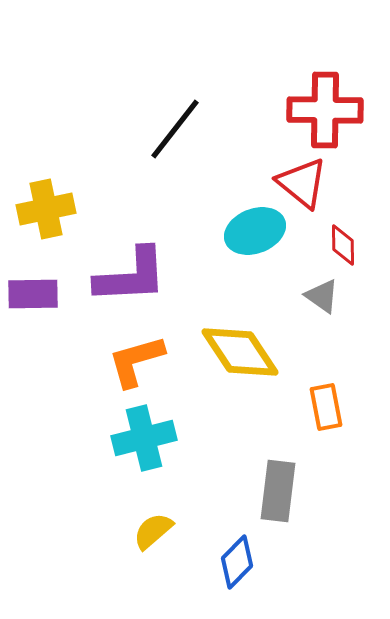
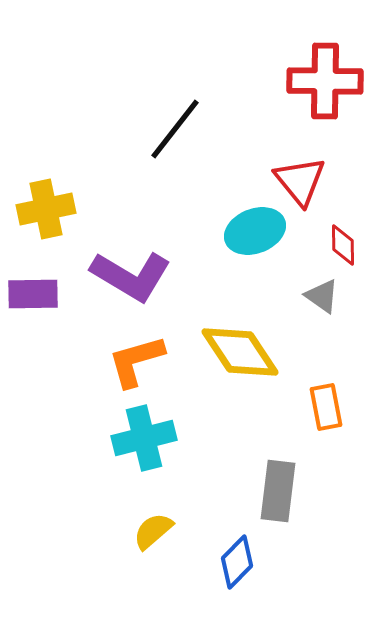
red cross: moved 29 px up
red triangle: moved 2 px left, 2 px up; rotated 12 degrees clockwise
purple L-shape: rotated 34 degrees clockwise
